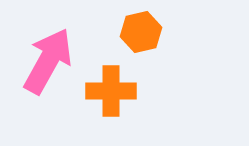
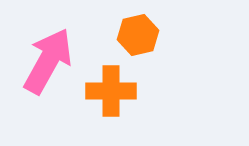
orange hexagon: moved 3 px left, 3 px down
